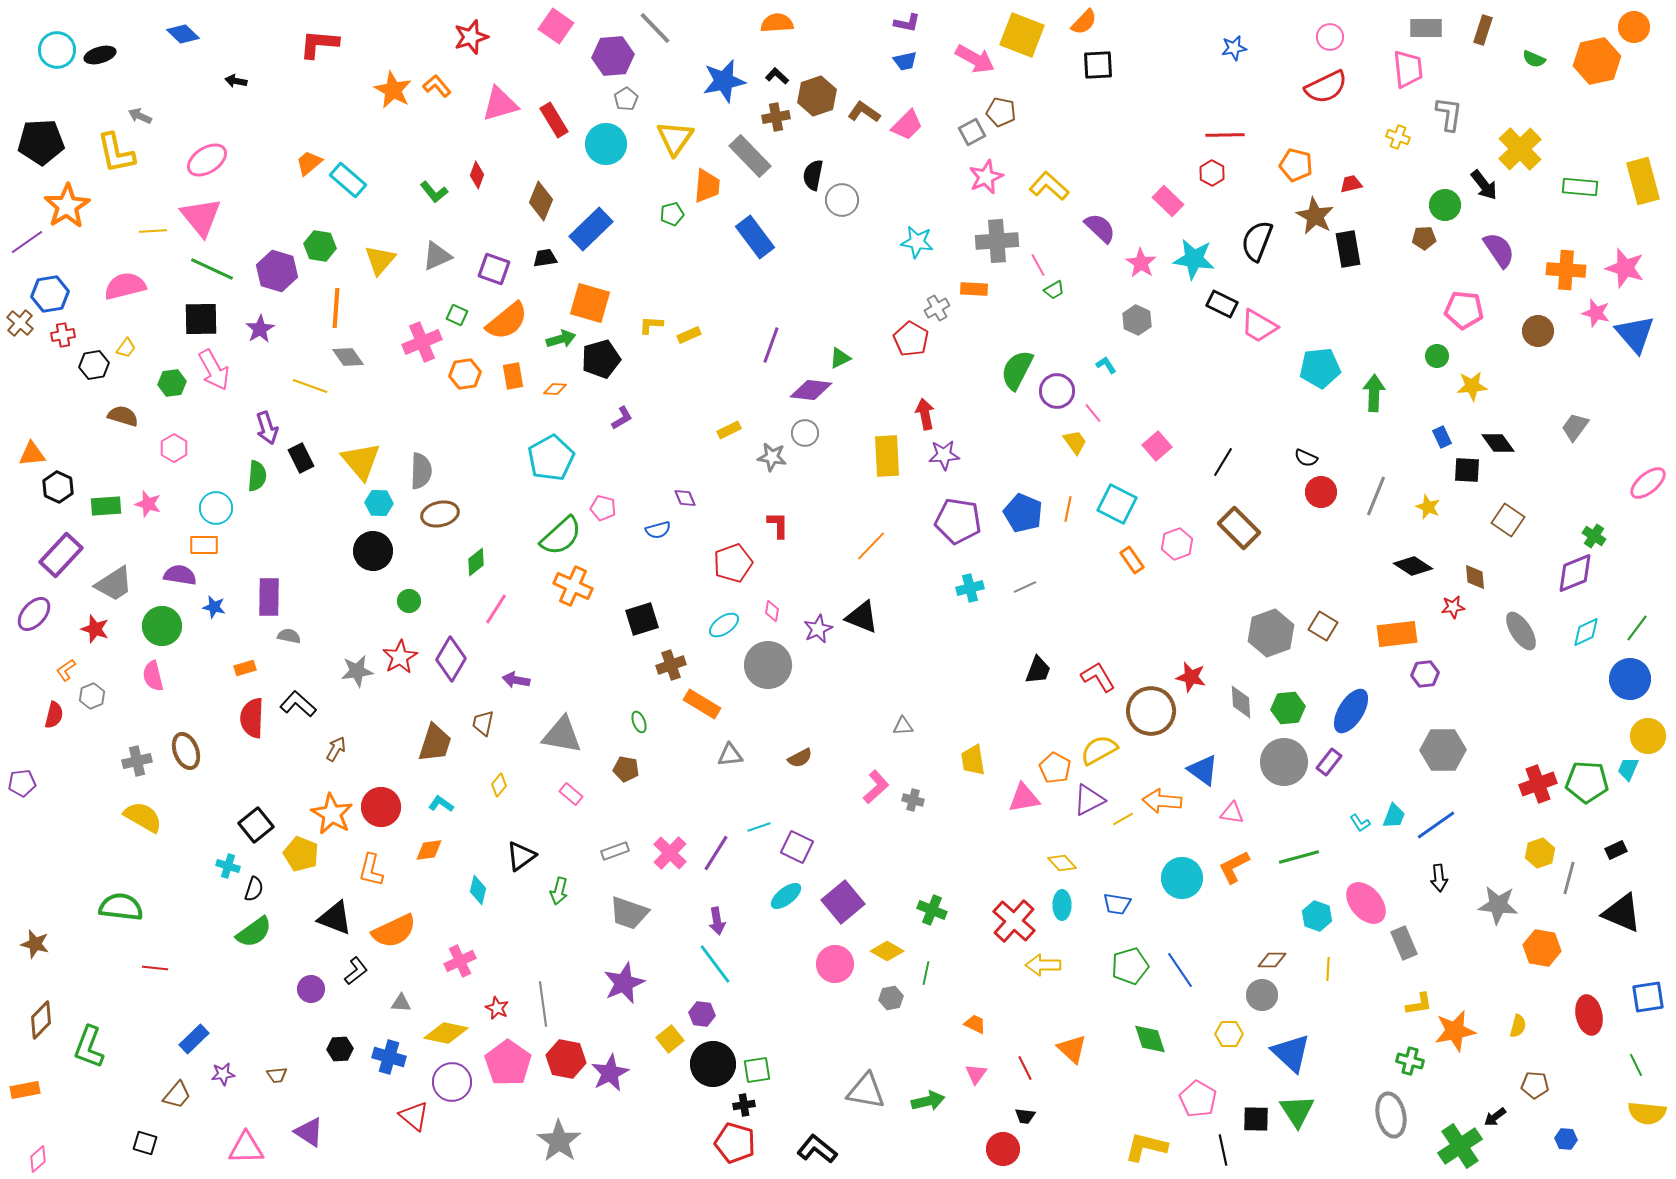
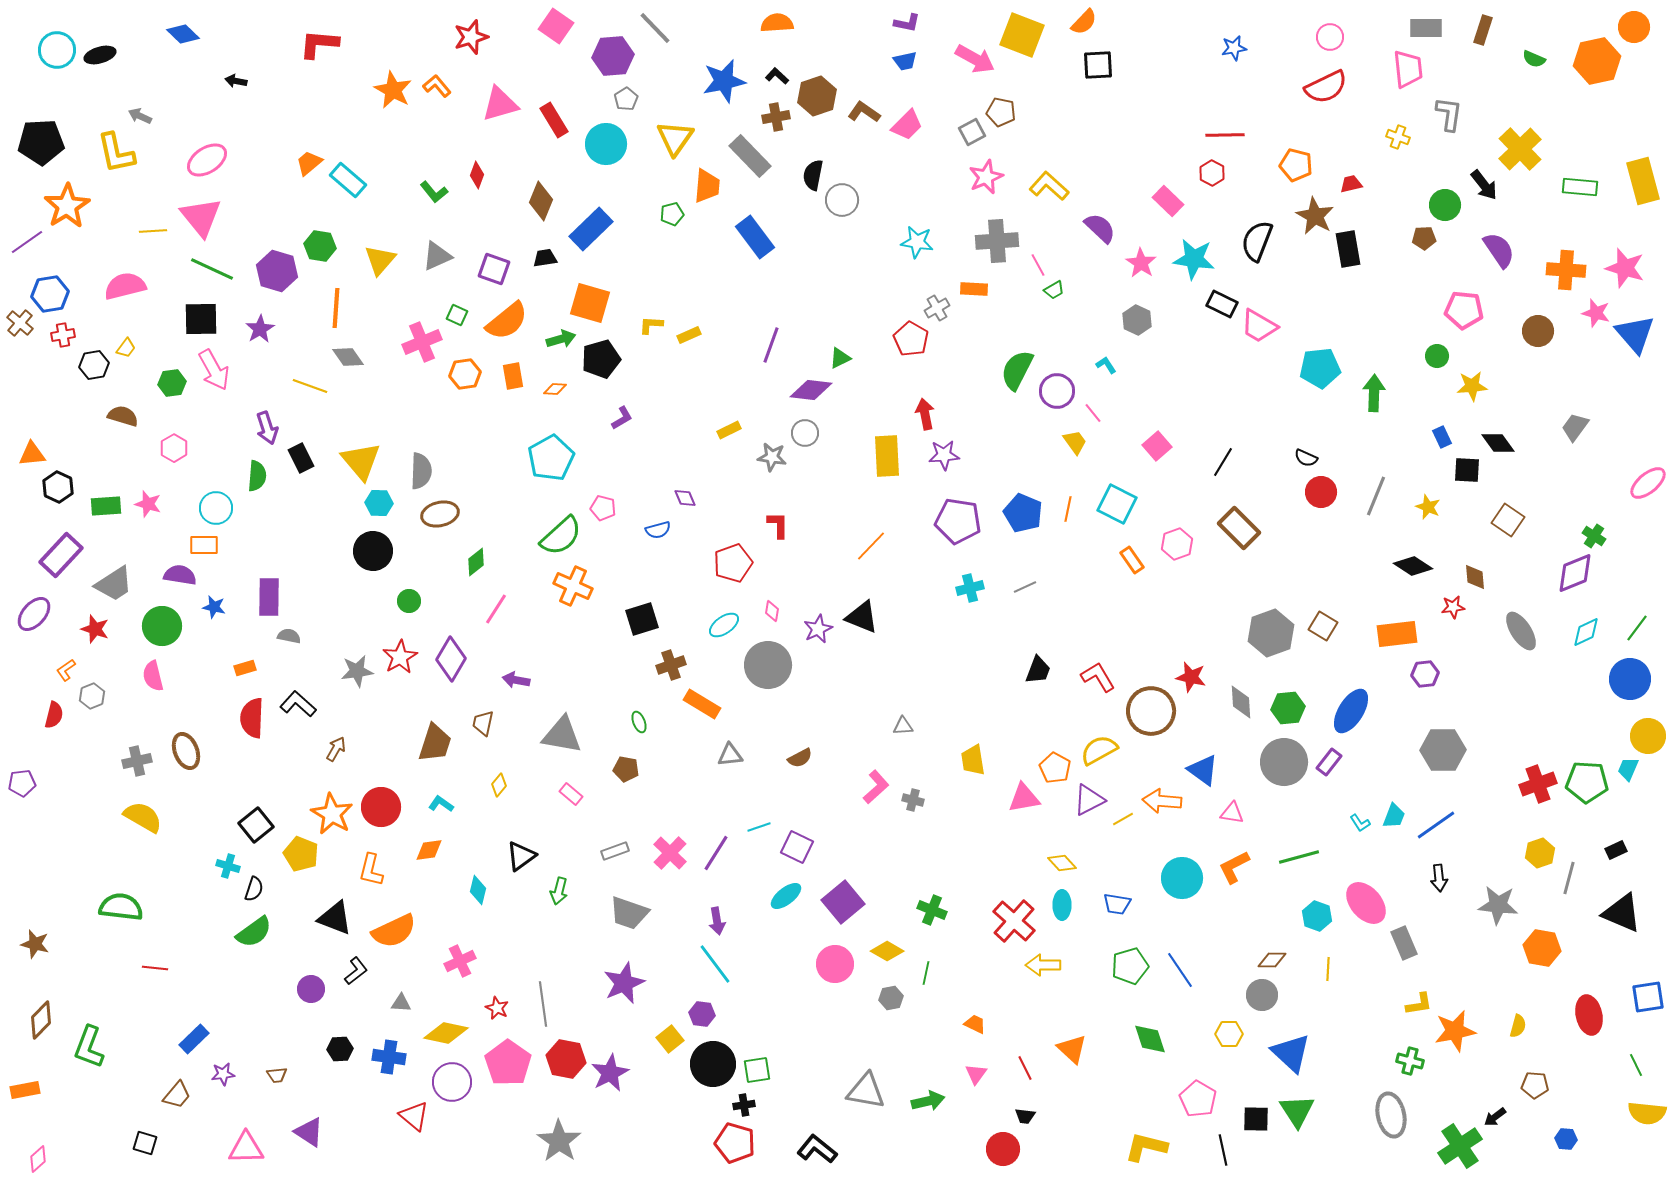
blue cross at (389, 1057): rotated 8 degrees counterclockwise
